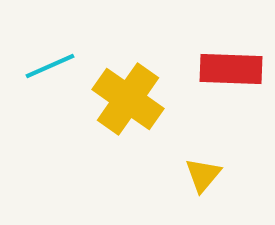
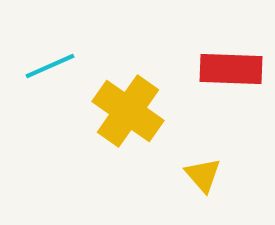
yellow cross: moved 12 px down
yellow triangle: rotated 21 degrees counterclockwise
